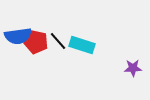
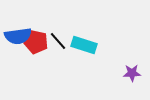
cyan rectangle: moved 2 px right
purple star: moved 1 px left, 5 px down
